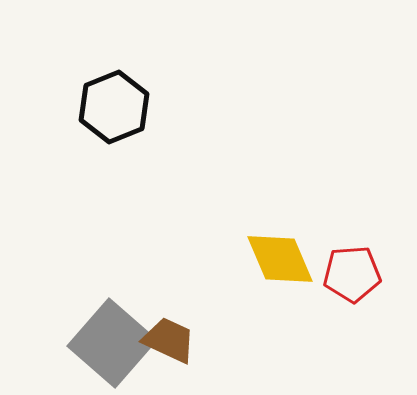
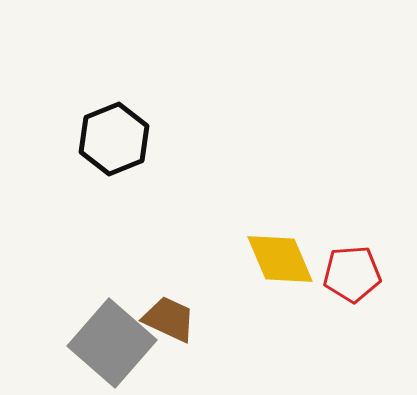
black hexagon: moved 32 px down
brown trapezoid: moved 21 px up
